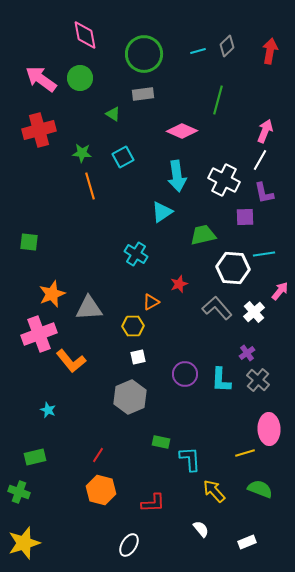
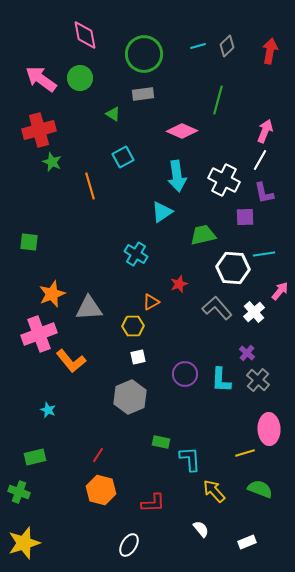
cyan line at (198, 51): moved 5 px up
green star at (82, 153): moved 30 px left, 9 px down; rotated 18 degrees clockwise
purple cross at (247, 353): rotated 14 degrees counterclockwise
